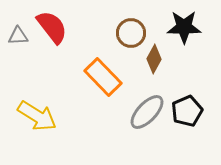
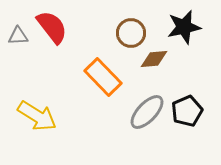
black star: rotated 12 degrees counterclockwise
brown diamond: rotated 56 degrees clockwise
